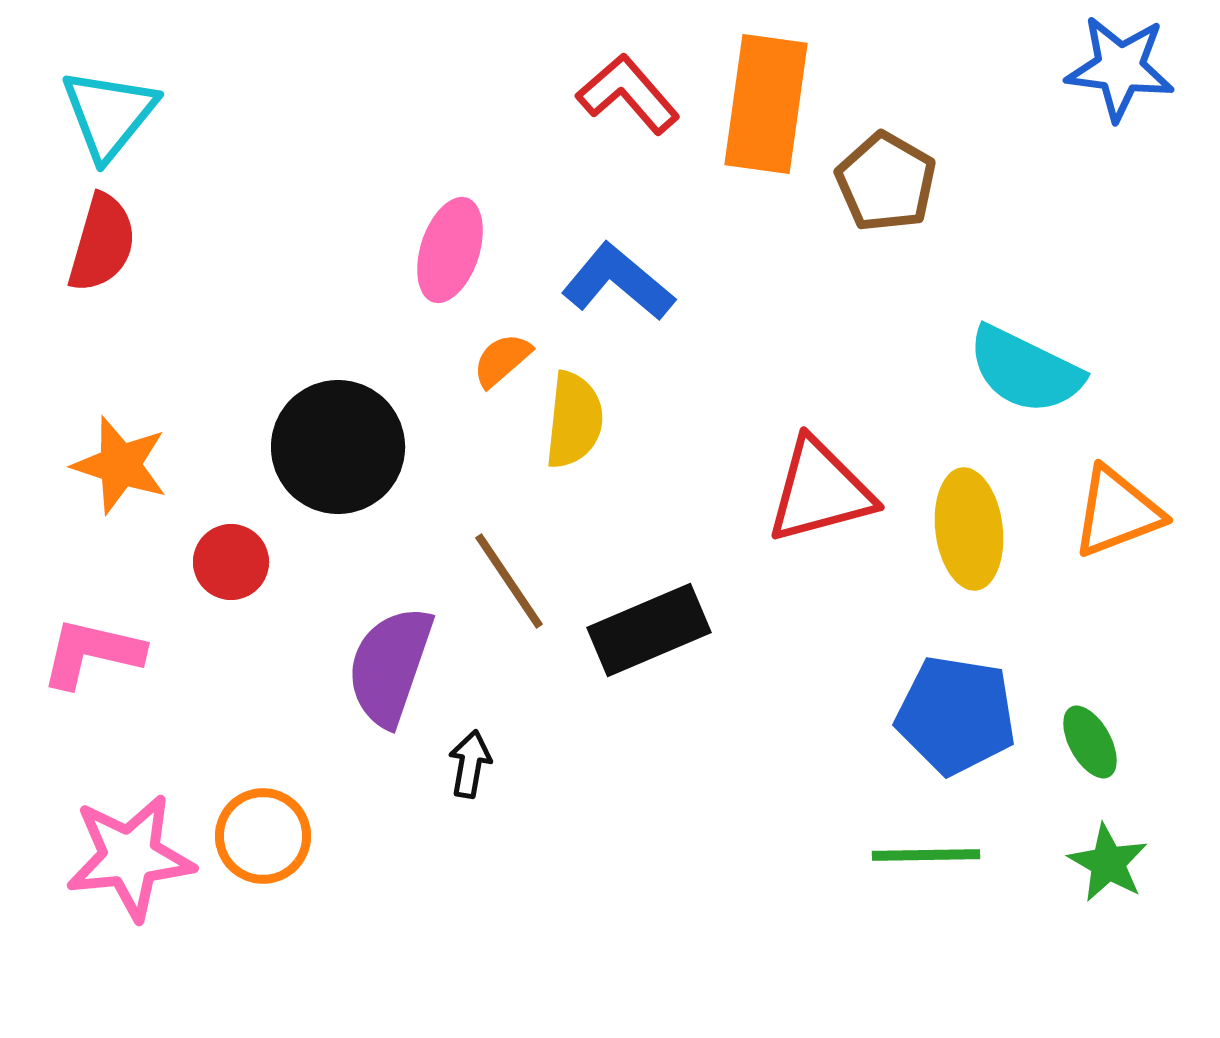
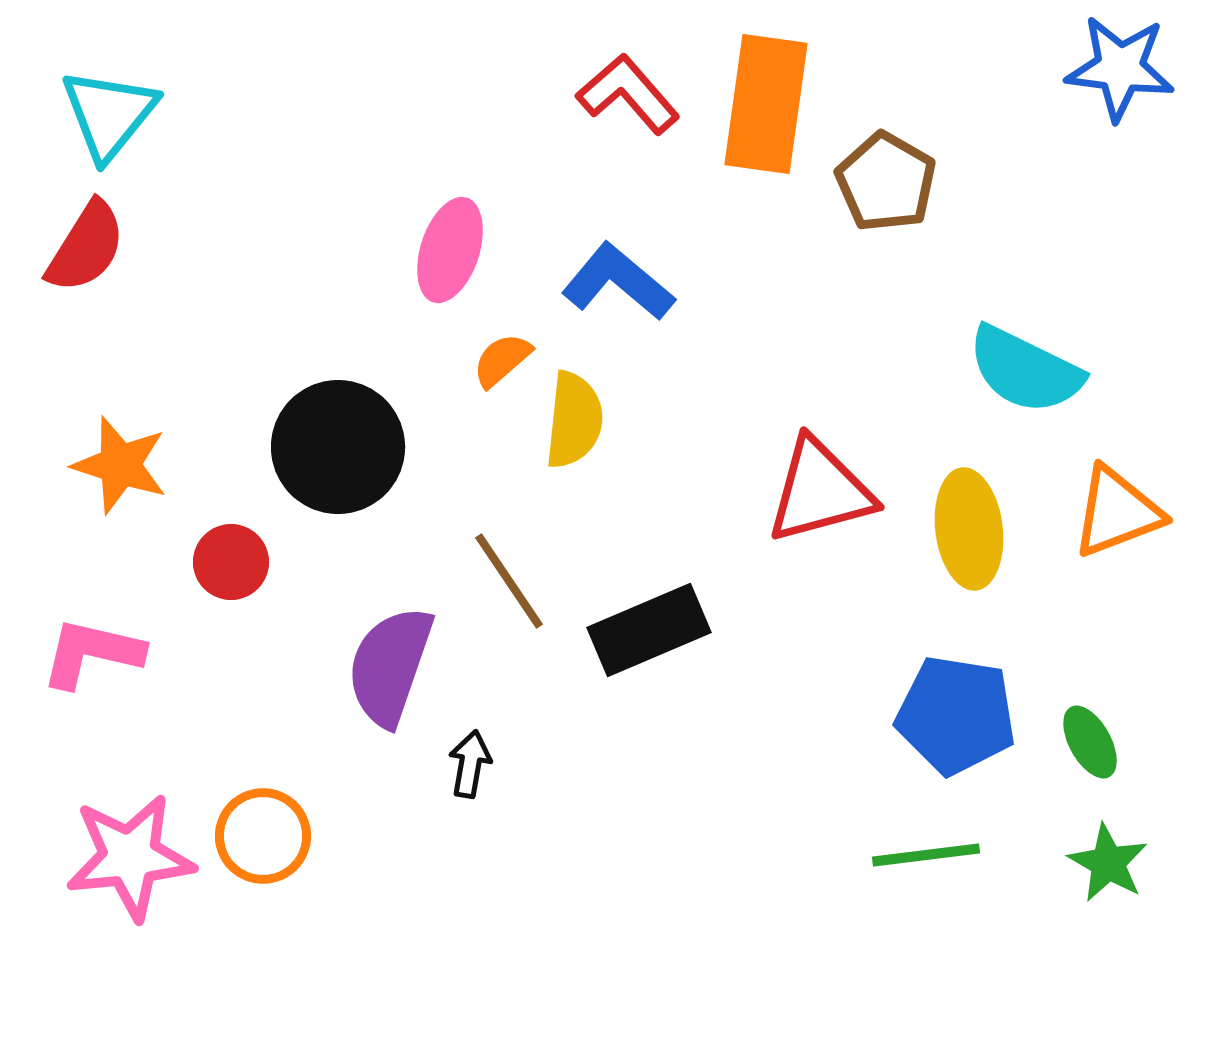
red semicircle: moved 16 px left, 4 px down; rotated 16 degrees clockwise
green line: rotated 6 degrees counterclockwise
